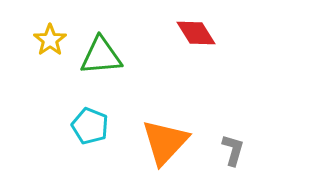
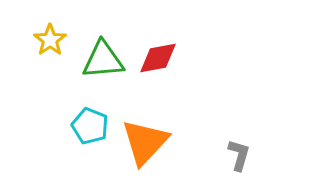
red diamond: moved 38 px left, 25 px down; rotated 69 degrees counterclockwise
green triangle: moved 2 px right, 4 px down
orange triangle: moved 20 px left
gray L-shape: moved 6 px right, 5 px down
